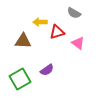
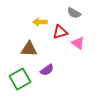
red triangle: moved 3 px right
brown triangle: moved 6 px right, 8 px down
